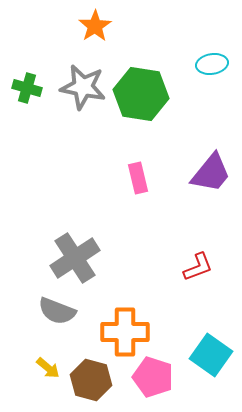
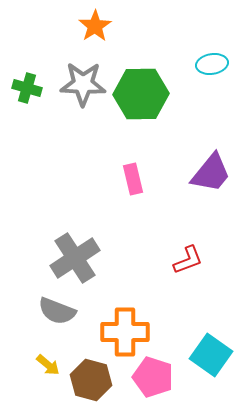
gray star: moved 3 px up; rotated 9 degrees counterclockwise
green hexagon: rotated 10 degrees counterclockwise
pink rectangle: moved 5 px left, 1 px down
red L-shape: moved 10 px left, 7 px up
yellow arrow: moved 3 px up
